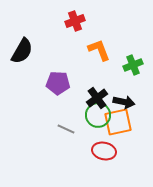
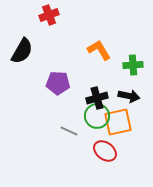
red cross: moved 26 px left, 6 px up
orange L-shape: rotated 10 degrees counterclockwise
green cross: rotated 18 degrees clockwise
black cross: rotated 20 degrees clockwise
black arrow: moved 5 px right, 6 px up
green circle: moved 1 px left, 1 px down
gray line: moved 3 px right, 2 px down
red ellipse: moved 1 px right; rotated 25 degrees clockwise
